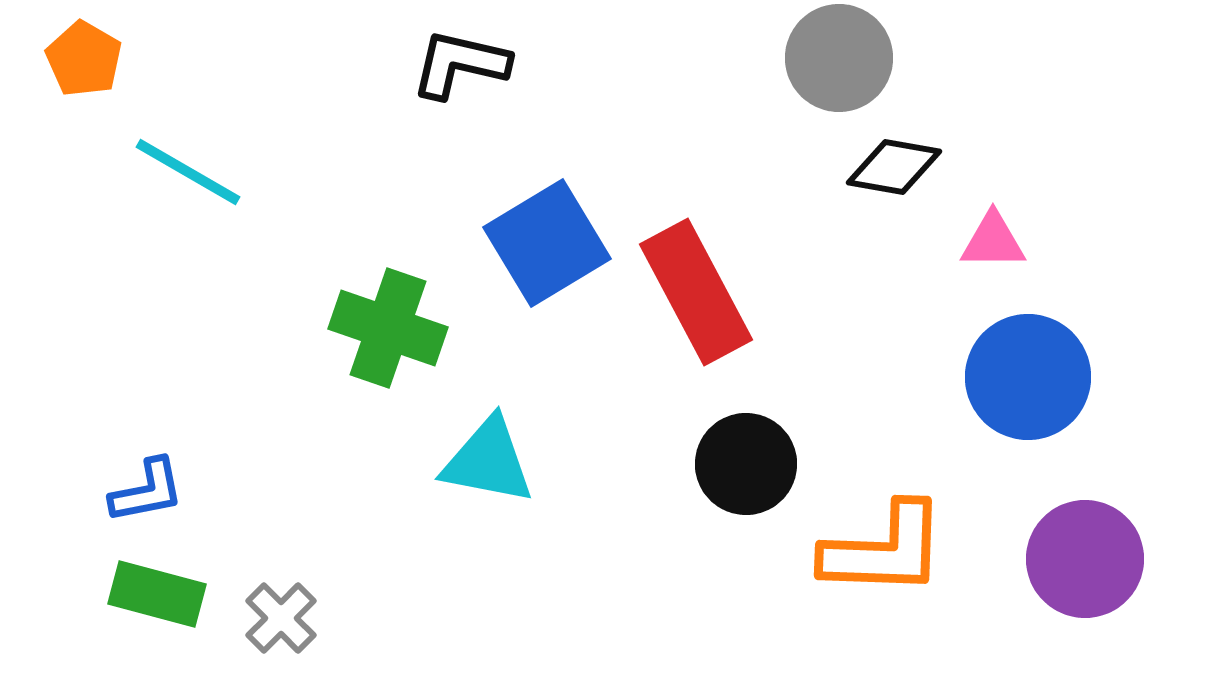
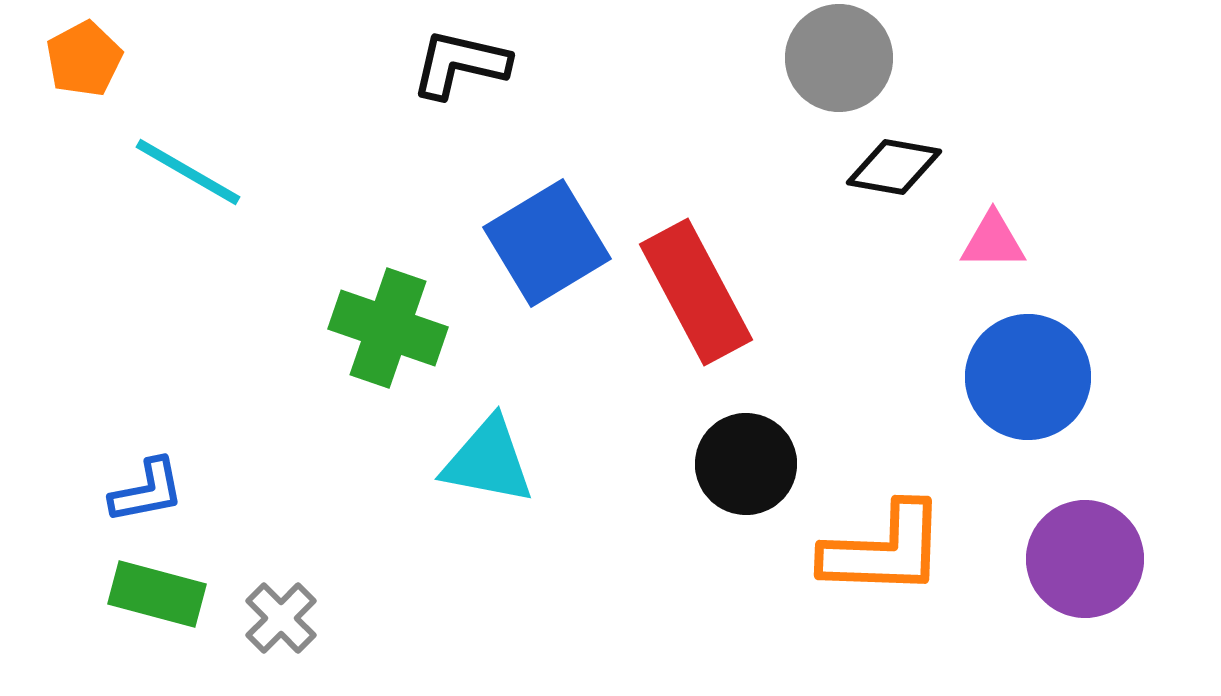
orange pentagon: rotated 14 degrees clockwise
